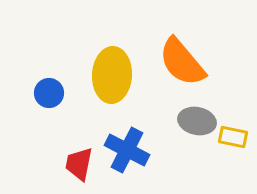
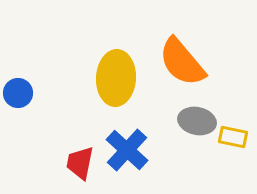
yellow ellipse: moved 4 px right, 3 px down
blue circle: moved 31 px left
blue cross: rotated 15 degrees clockwise
red trapezoid: moved 1 px right, 1 px up
